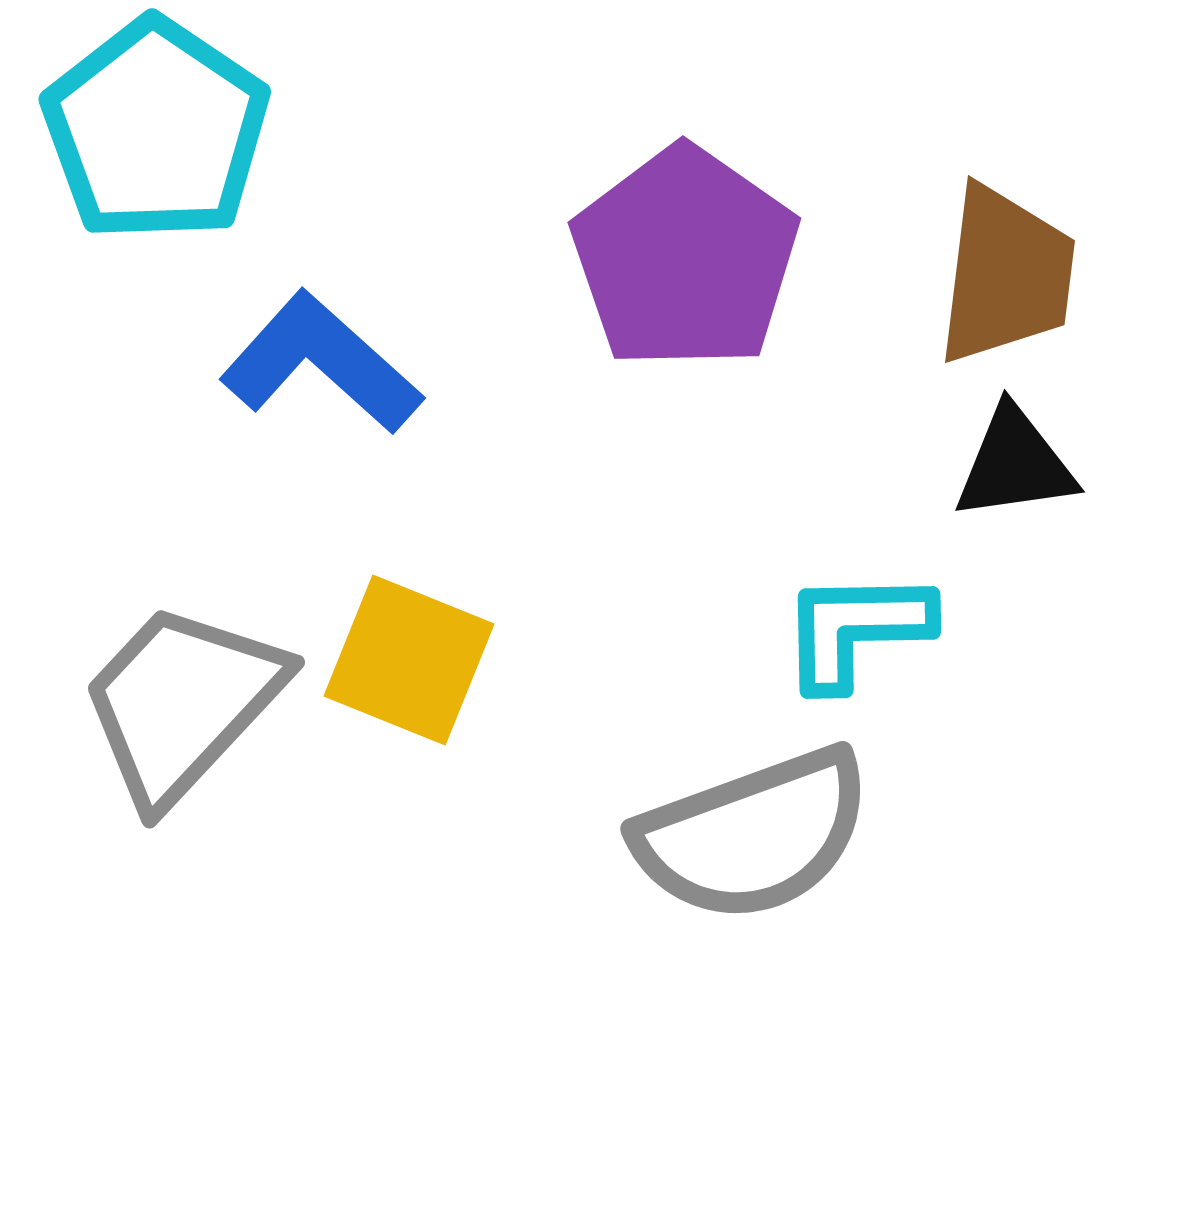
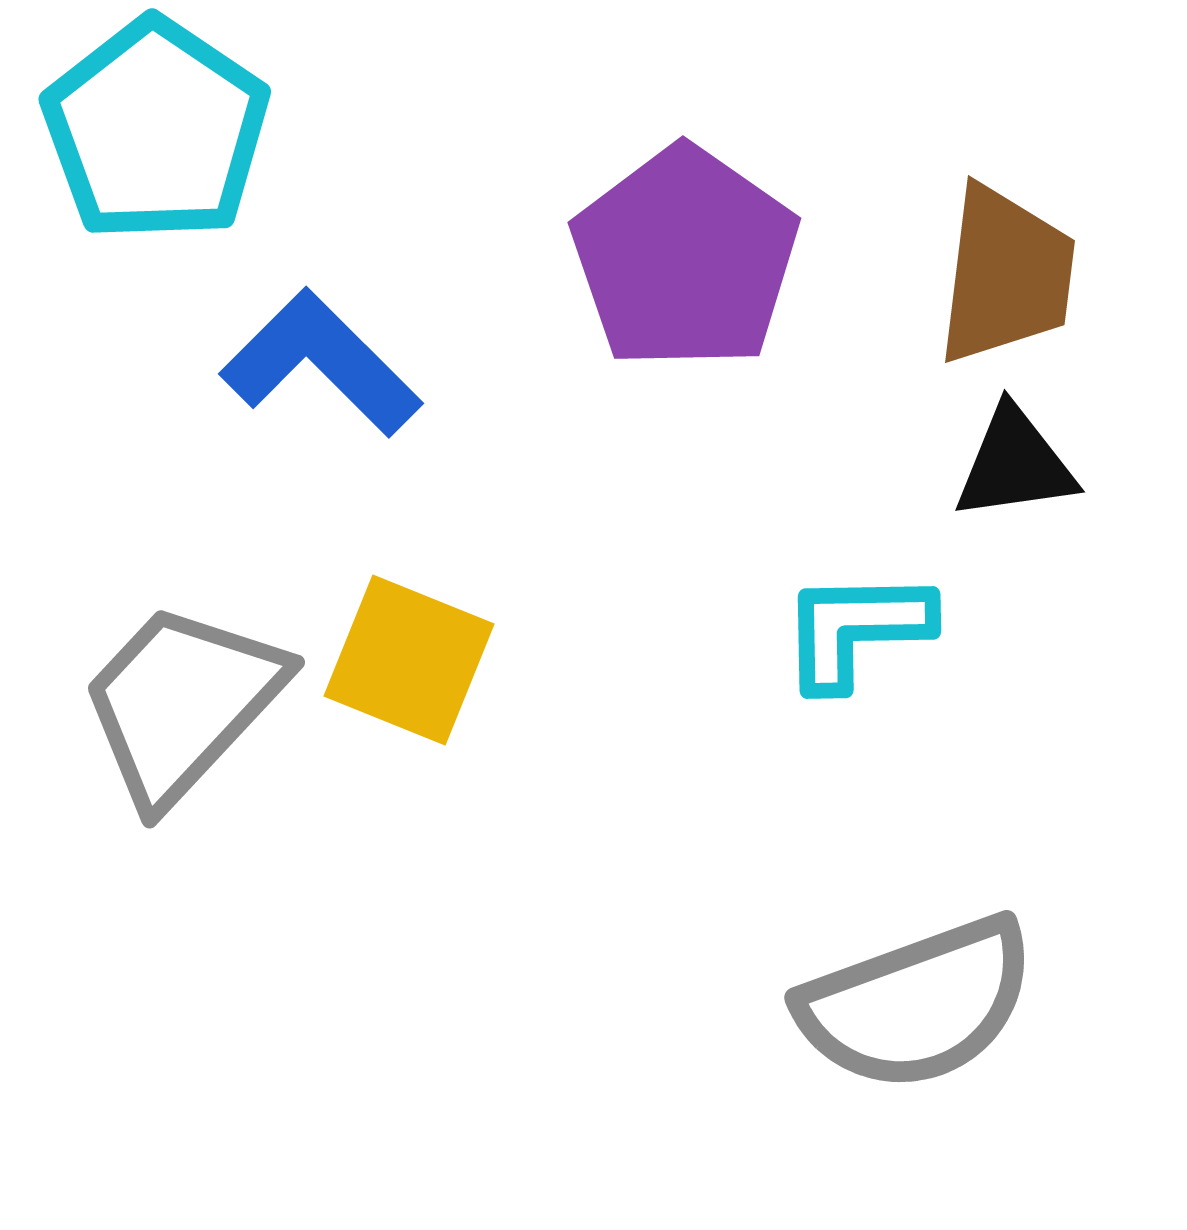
blue L-shape: rotated 3 degrees clockwise
gray semicircle: moved 164 px right, 169 px down
